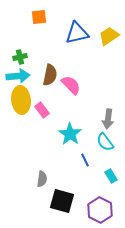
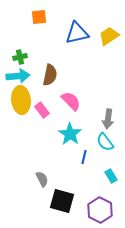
pink semicircle: moved 16 px down
blue line: moved 1 px left, 3 px up; rotated 40 degrees clockwise
gray semicircle: rotated 35 degrees counterclockwise
